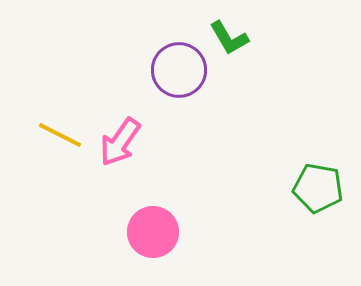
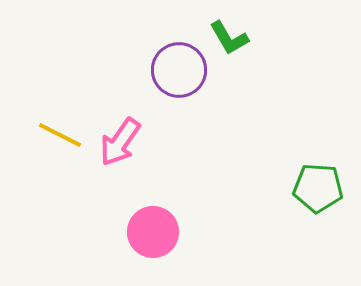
green pentagon: rotated 6 degrees counterclockwise
